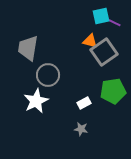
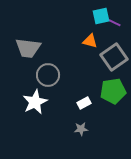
gray trapezoid: rotated 92 degrees counterclockwise
gray square: moved 10 px right, 5 px down
white star: moved 1 px left, 1 px down
gray star: rotated 16 degrees counterclockwise
